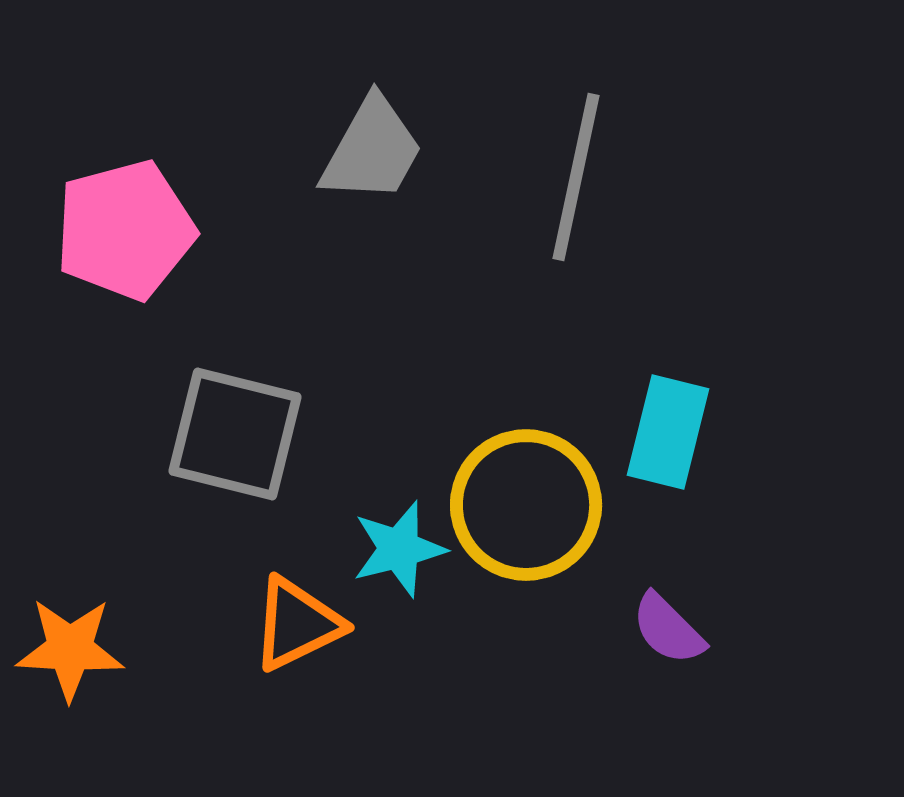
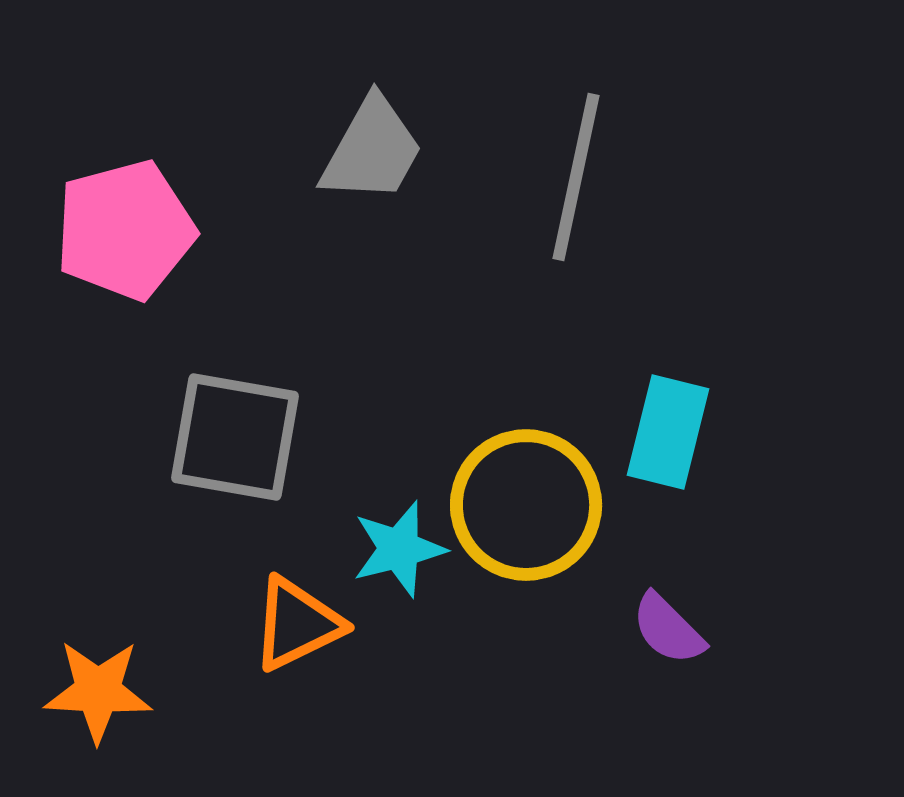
gray square: moved 3 px down; rotated 4 degrees counterclockwise
orange star: moved 28 px right, 42 px down
